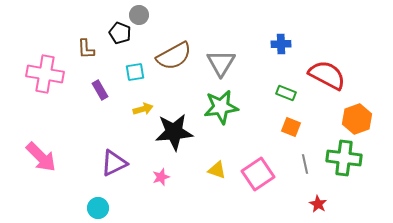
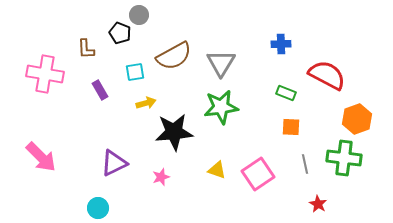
yellow arrow: moved 3 px right, 6 px up
orange square: rotated 18 degrees counterclockwise
